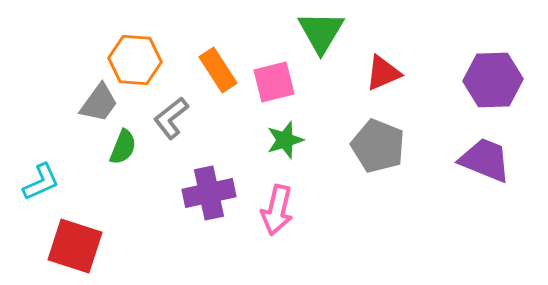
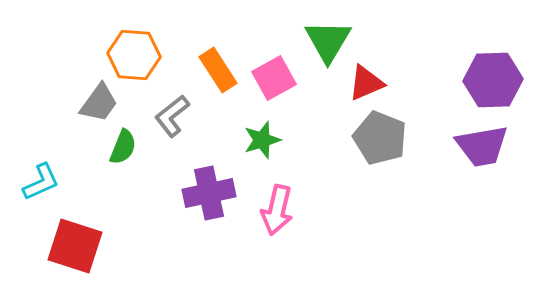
green triangle: moved 7 px right, 9 px down
orange hexagon: moved 1 px left, 5 px up
red triangle: moved 17 px left, 10 px down
pink square: moved 4 px up; rotated 15 degrees counterclockwise
gray L-shape: moved 1 px right, 2 px up
green star: moved 23 px left
gray pentagon: moved 2 px right, 8 px up
purple trapezoid: moved 3 px left, 14 px up; rotated 148 degrees clockwise
